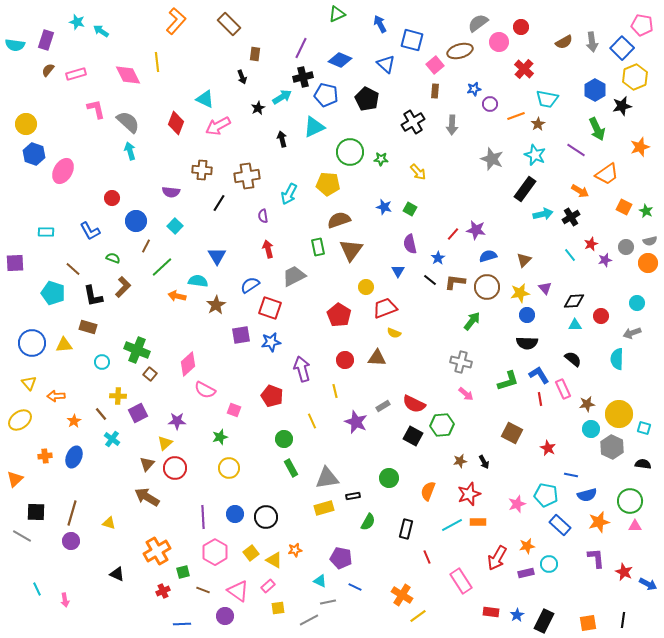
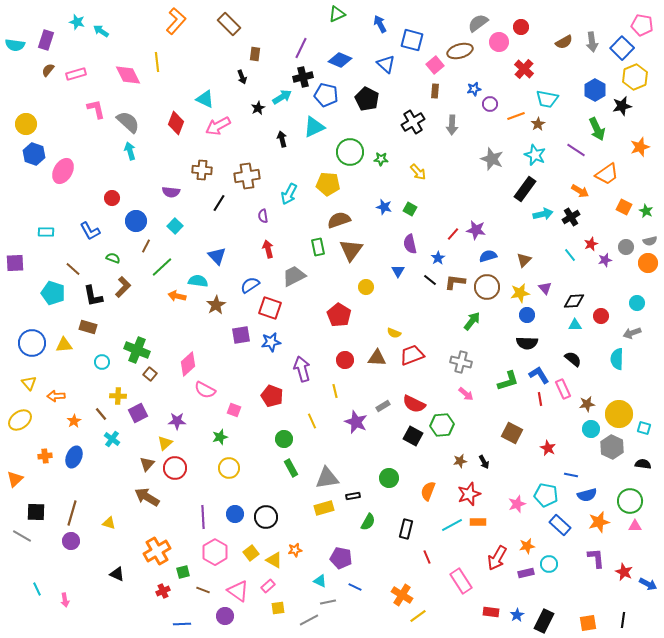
blue triangle at (217, 256): rotated 12 degrees counterclockwise
red trapezoid at (385, 308): moved 27 px right, 47 px down
